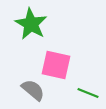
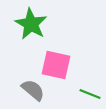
green line: moved 2 px right, 1 px down
